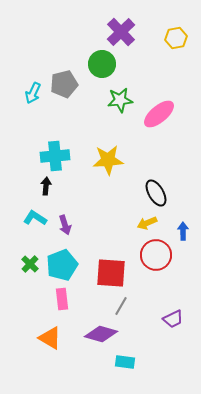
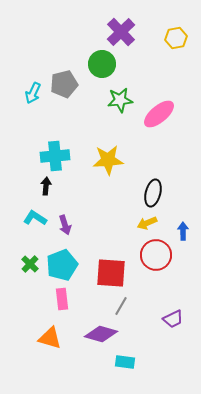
black ellipse: moved 3 px left; rotated 44 degrees clockwise
orange triangle: rotated 15 degrees counterclockwise
